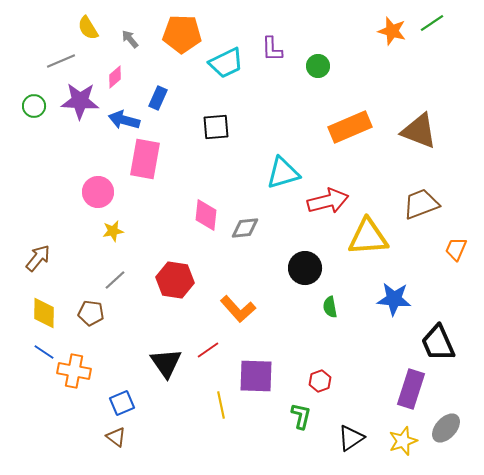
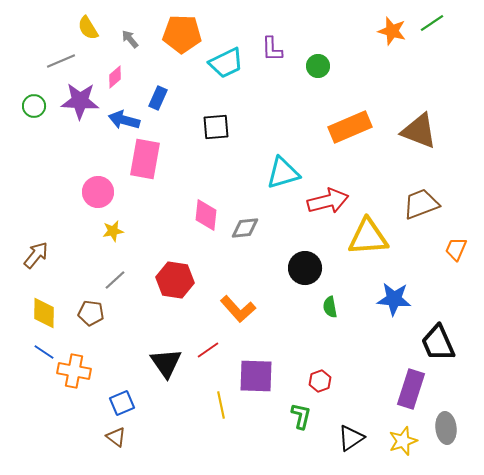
brown arrow at (38, 258): moved 2 px left, 3 px up
gray ellipse at (446, 428): rotated 48 degrees counterclockwise
